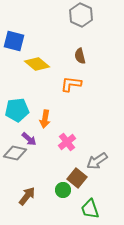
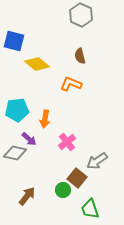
orange L-shape: rotated 15 degrees clockwise
